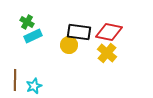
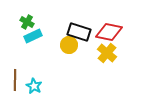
black rectangle: rotated 10 degrees clockwise
cyan star: rotated 21 degrees counterclockwise
